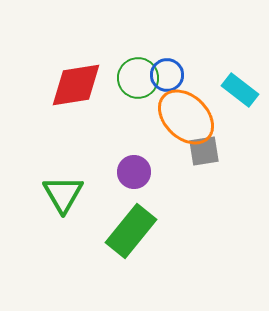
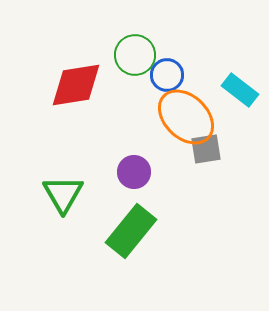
green circle: moved 3 px left, 23 px up
gray square: moved 2 px right, 2 px up
